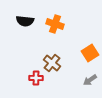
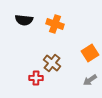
black semicircle: moved 1 px left, 1 px up
